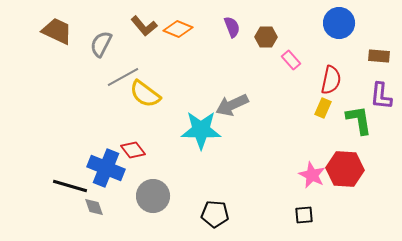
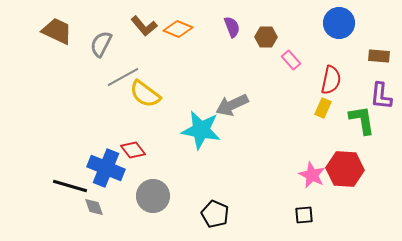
green L-shape: moved 3 px right
cyan star: rotated 9 degrees clockwise
black pentagon: rotated 20 degrees clockwise
